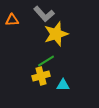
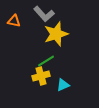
orange triangle: moved 2 px right, 1 px down; rotated 16 degrees clockwise
cyan triangle: rotated 24 degrees counterclockwise
